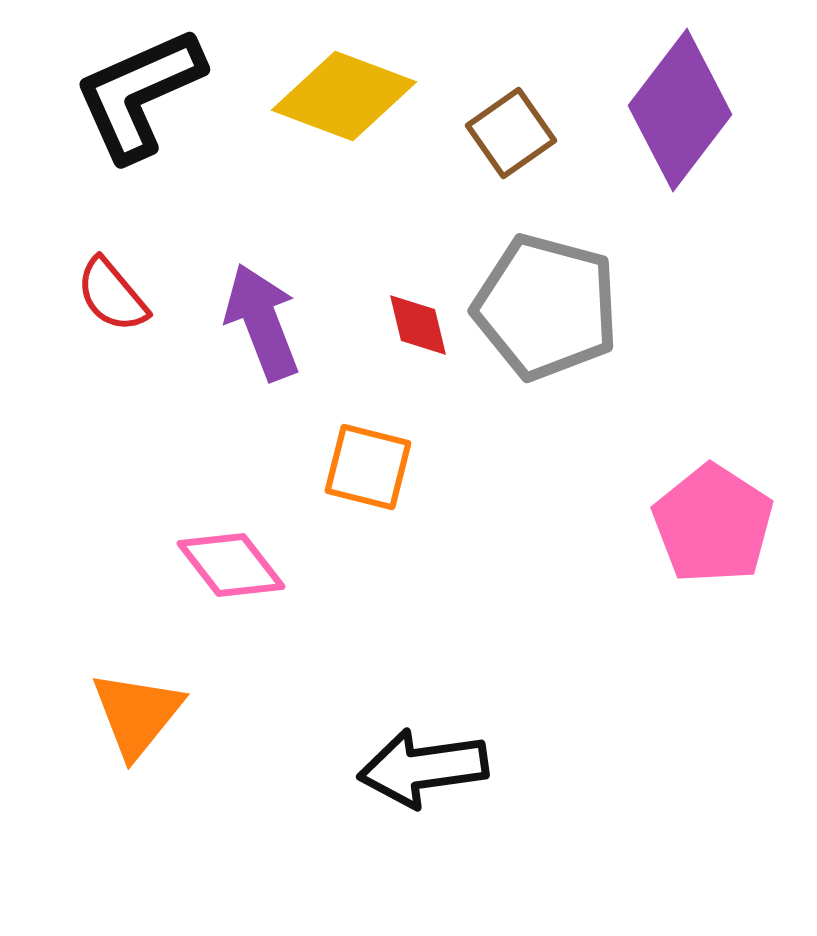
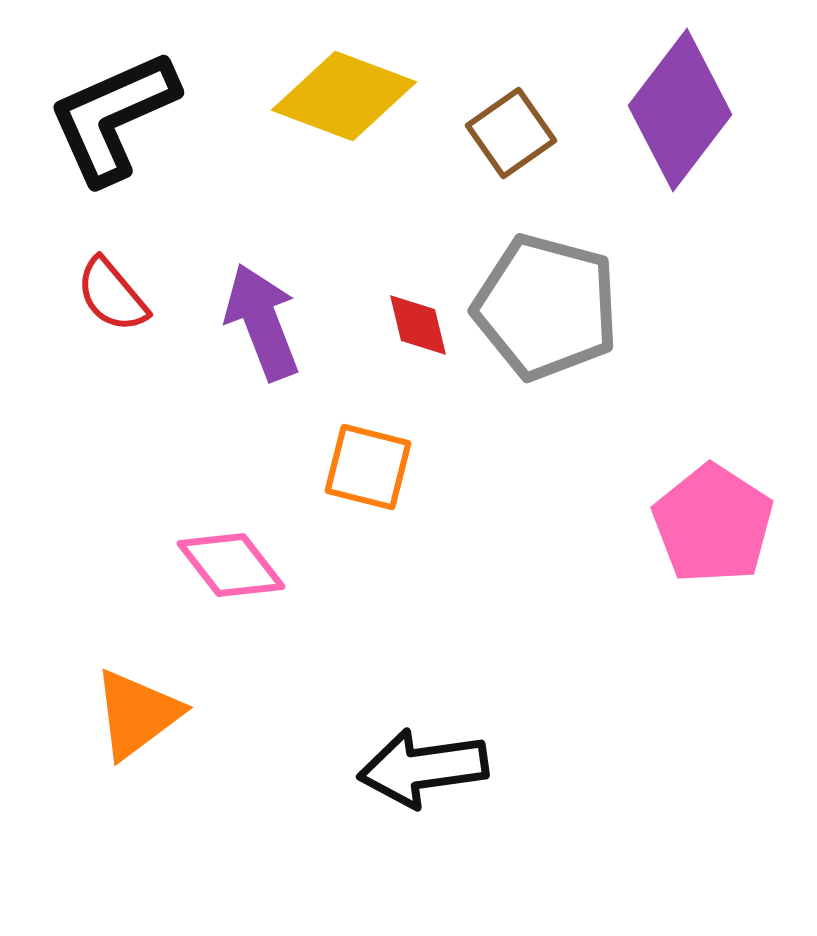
black L-shape: moved 26 px left, 23 px down
orange triangle: rotated 14 degrees clockwise
